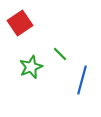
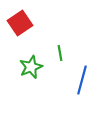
green line: moved 1 px up; rotated 35 degrees clockwise
